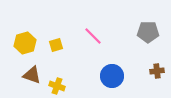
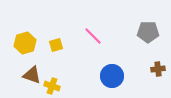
brown cross: moved 1 px right, 2 px up
yellow cross: moved 5 px left
